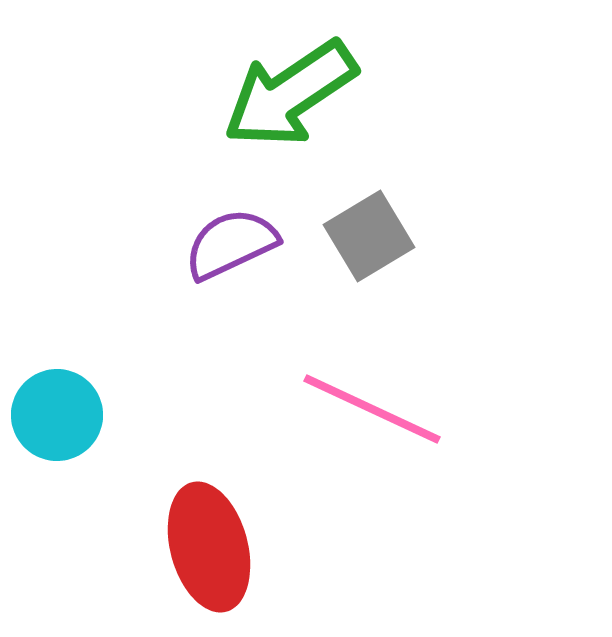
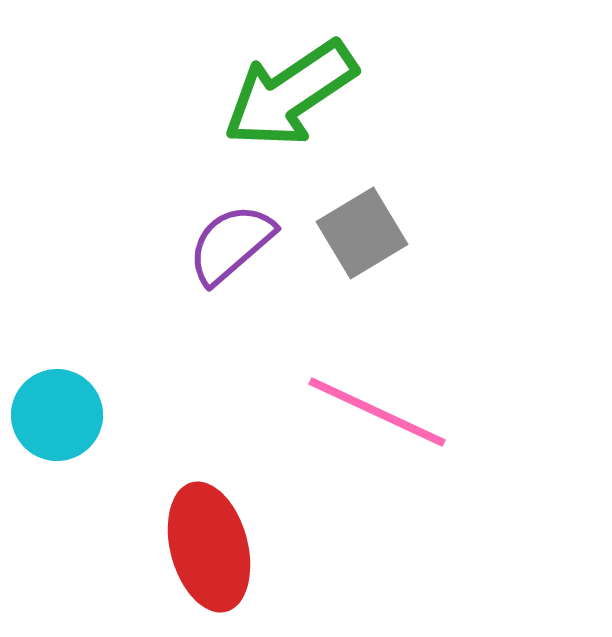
gray square: moved 7 px left, 3 px up
purple semicircle: rotated 16 degrees counterclockwise
pink line: moved 5 px right, 3 px down
